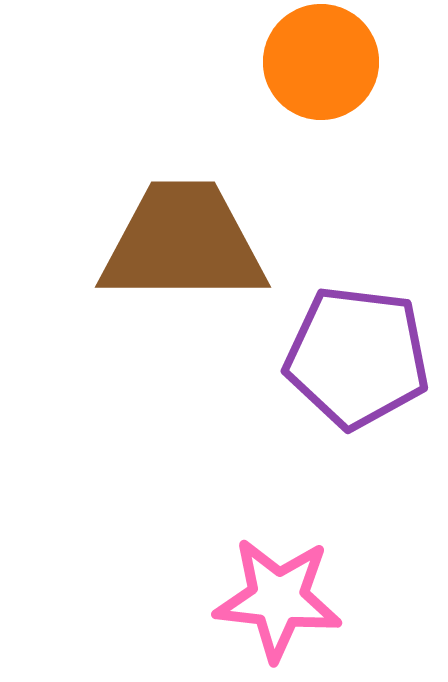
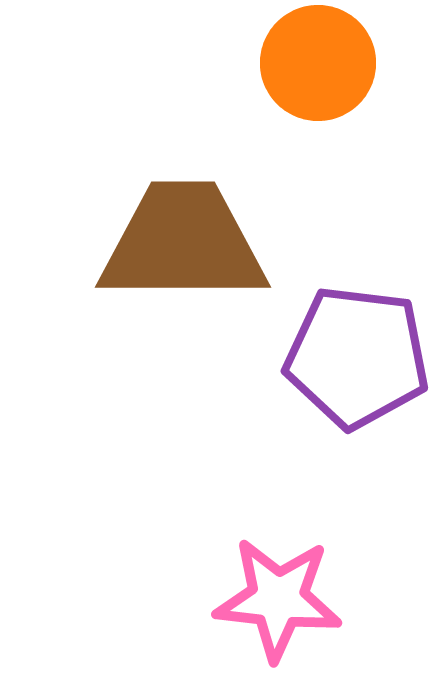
orange circle: moved 3 px left, 1 px down
